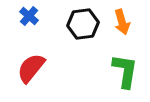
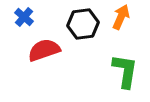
blue cross: moved 5 px left, 1 px down
orange arrow: moved 1 px left, 5 px up; rotated 140 degrees counterclockwise
red semicircle: moved 13 px right, 18 px up; rotated 32 degrees clockwise
